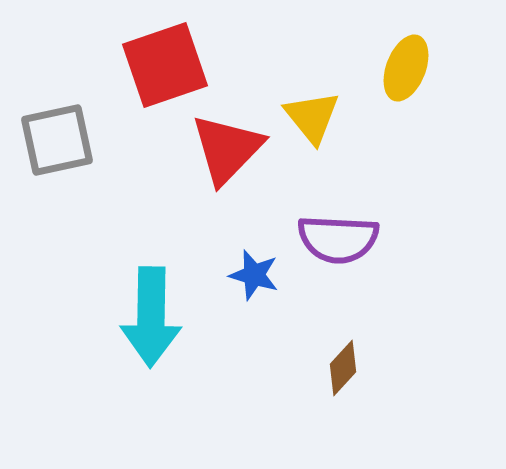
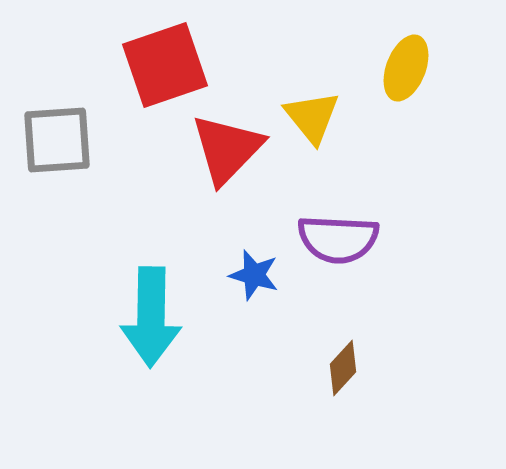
gray square: rotated 8 degrees clockwise
